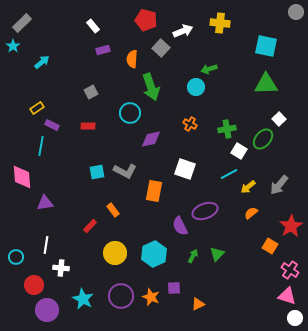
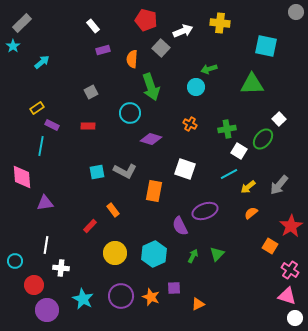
green triangle at (266, 84): moved 14 px left
purple diamond at (151, 139): rotated 30 degrees clockwise
cyan circle at (16, 257): moved 1 px left, 4 px down
